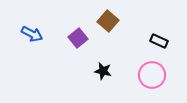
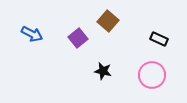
black rectangle: moved 2 px up
